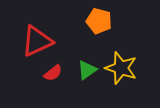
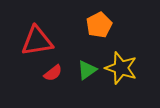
orange pentagon: moved 4 px down; rotated 30 degrees clockwise
red triangle: rotated 16 degrees clockwise
